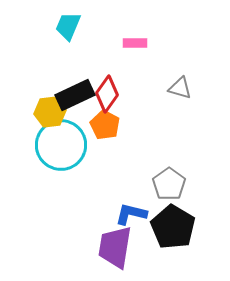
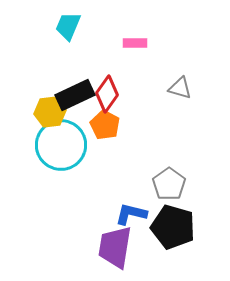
black pentagon: rotated 15 degrees counterclockwise
